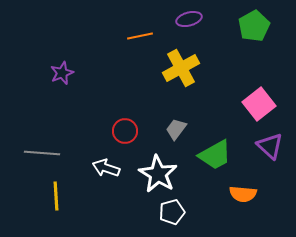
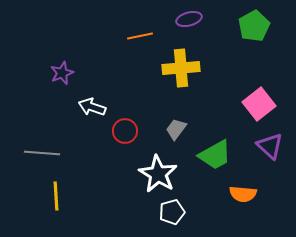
yellow cross: rotated 24 degrees clockwise
white arrow: moved 14 px left, 61 px up
